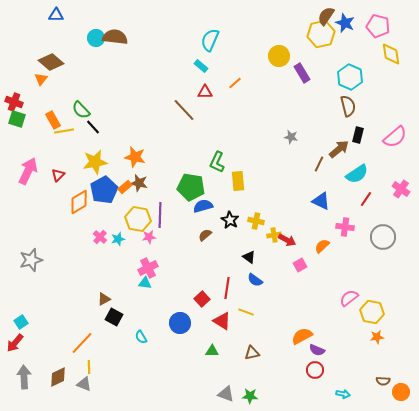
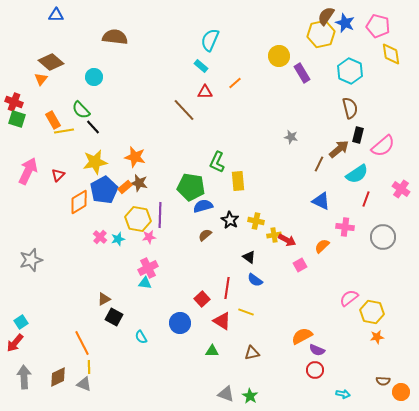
cyan circle at (96, 38): moved 2 px left, 39 px down
cyan hexagon at (350, 77): moved 6 px up
brown semicircle at (348, 106): moved 2 px right, 2 px down
pink semicircle at (395, 137): moved 12 px left, 9 px down
red line at (366, 199): rotated 14 degrees counterclockwise
orange line at (82, 343): rotated 70 degrees counterclockwise
green star at (250, 396): rotated 28 degrees clockwise
